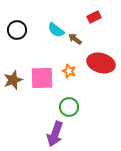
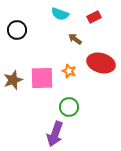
cyan semicircle: moved 4 px right, 16 px up; rotated 18 degrees counterclockwise
